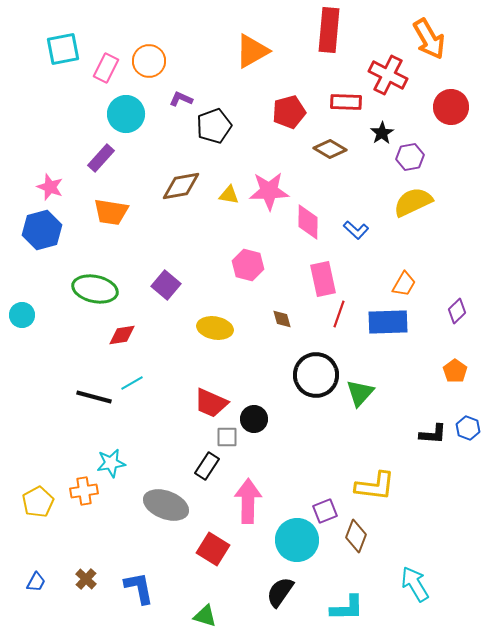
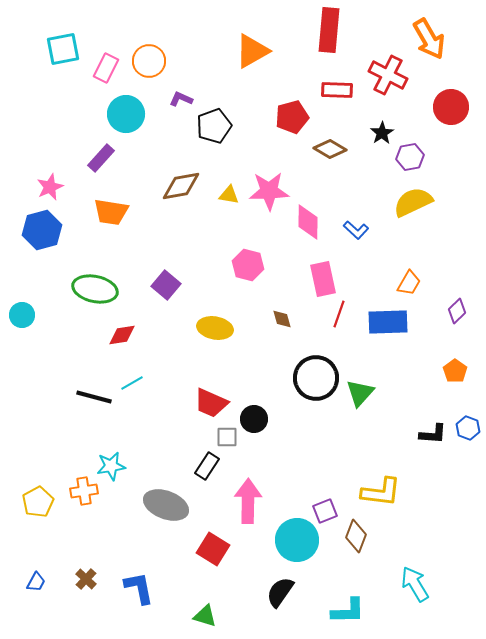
red rectangle at (346, 102): moved 9 px left, 12 px up
red pentagon at (289, 112): moved 3 px right, 5 px down
pink star at (50, 187): rotated 28 degrees clockwise
orange trapezoid at (404, 284): moved 5 px right, 1 px up
black circle at (316, 375): moved 3 px down
cyan star at (111, 463): moved 3 px down
yellow L-shape at (375, 486): moved 6 px right, 6 px down
cyan L-shape at (347, 608): moved 1 px right, 3 px down
